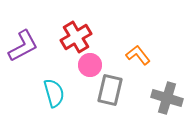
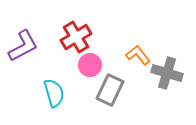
gray rectangle: rotated 12 degrees clockwise
gray cross: moved 25 px up
